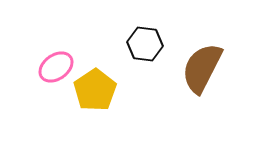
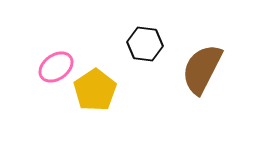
brown semicircle: moved 1 px down
